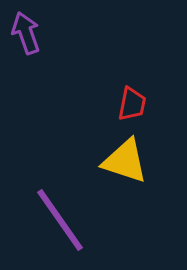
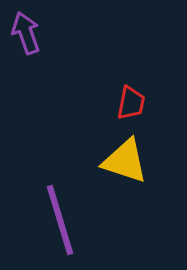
red trapezoid: moved 1 px left, 1 px up
purple line: rotated 18 degrees clockwise
